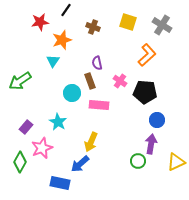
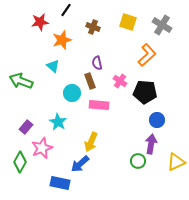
cyan triangle: moved 5 px down; rotated 24 degrees counterclockwise
green arrow: moved 1 px right; rotated 55 degrees clockwise
